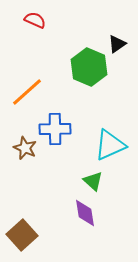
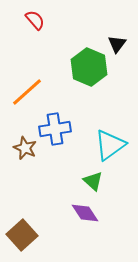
red semicircle: rotated 25 degrees clockwise
black triangle: rotated 18 degrees counterclockwise
blue cross: rotated 8 degrees counterclockwise
cyan triangle: rotated 12 degrees counterclockwise
purple diamond: rotated 24 degrees counterclockwise
